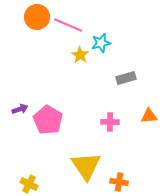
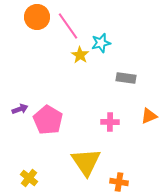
pink line: moved 1 px down; rotated 32 degrees clockwise
gray rectangle: rotated 24 degrees clockwise
orange triangle: rotated 18 degrees counterclockwise
yellow triangle: moved 4 px up
yellow cross: moved 6 px up; rotated 12 degrees clockwise
